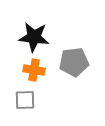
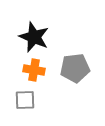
black star: rotated 16 degrees clockwise
gray pentagon: moved 1 px right, 6 px down
